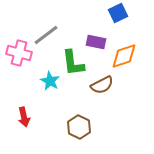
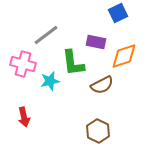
pink cross: moved 4 px right, 11 px down
cyan star: rotated 30 degrees clockwise
brown hexagon: moved 19 px right, 4 px down
